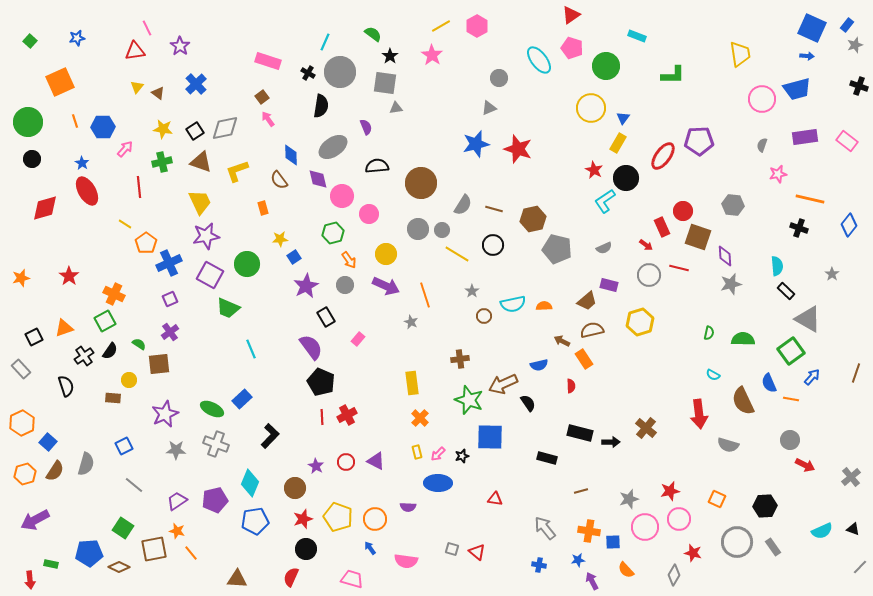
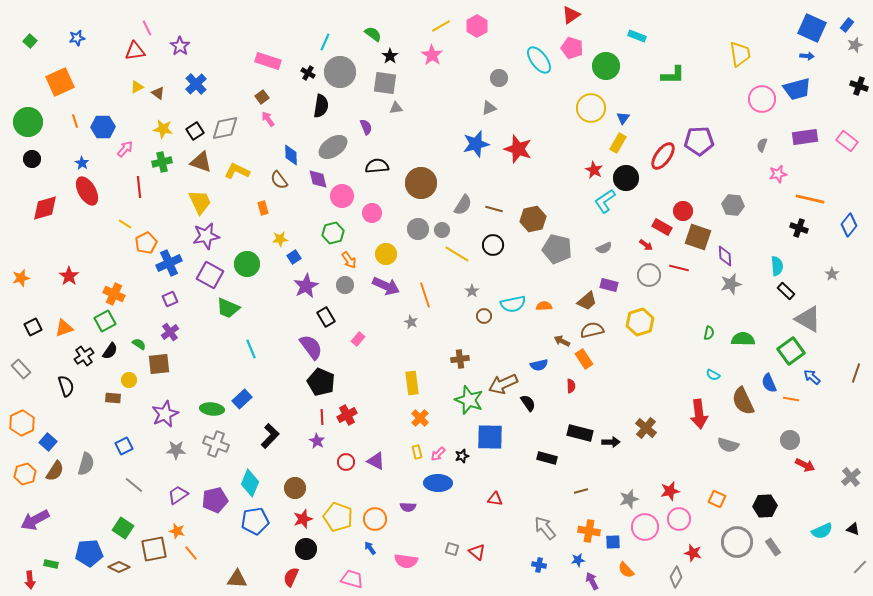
yellow triangle at (137, 87): rotated 24 degrees clockwise
yellow L-shape at (237, 171): rotated 45 degrees clockwise
pink circle at (369, 214): moved 3 px right, 1 px up
red rectangle at (662, 227): rotated 36 degrees counterclockwise
orange pentagon at (146, 243): rotated 10 degrees clockwise
black square at (34, 337): moved 1 px left, 10 px up
blue arrow at (812, 377): rotated 90 degrees counterclockwise
green ellipse at (212, 409): rotated 20 degrees counterclockwise
purple star at (316, 466): moved 1 px right, 25 px up
purple trapezoid at (177, 501): moved 1 px right, 6 px up
gray diamond at (674, 575): moved 2 px right, 2 px down
